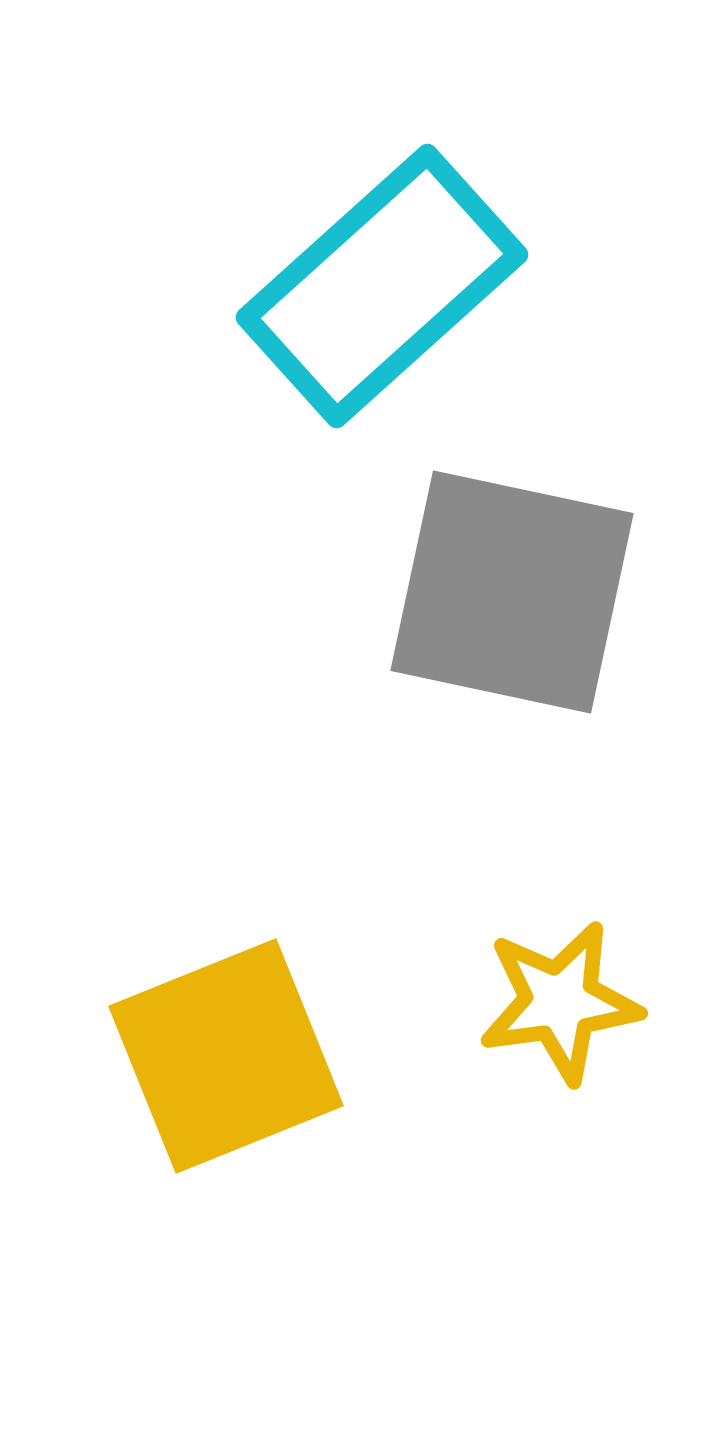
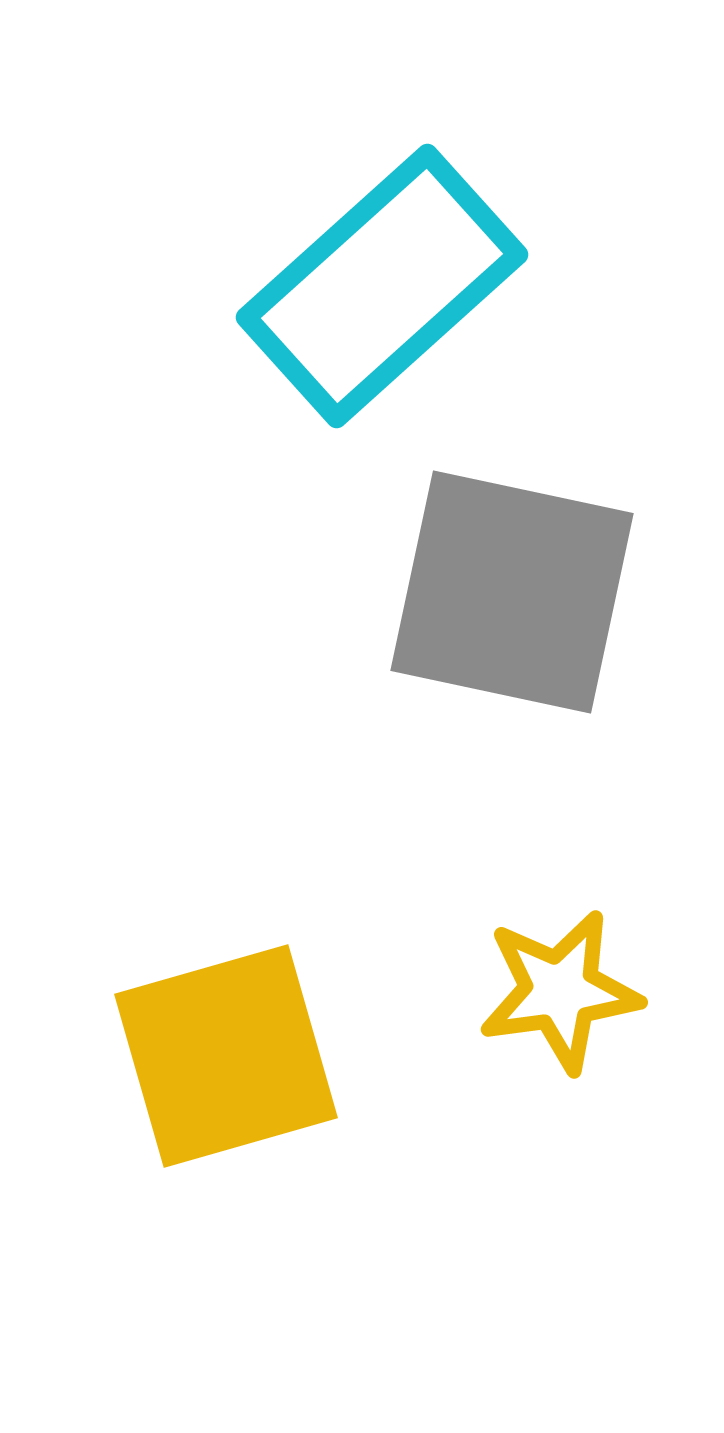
yellow star: moved 11 px up
yellow square: rotated 6 degrees clockwise
